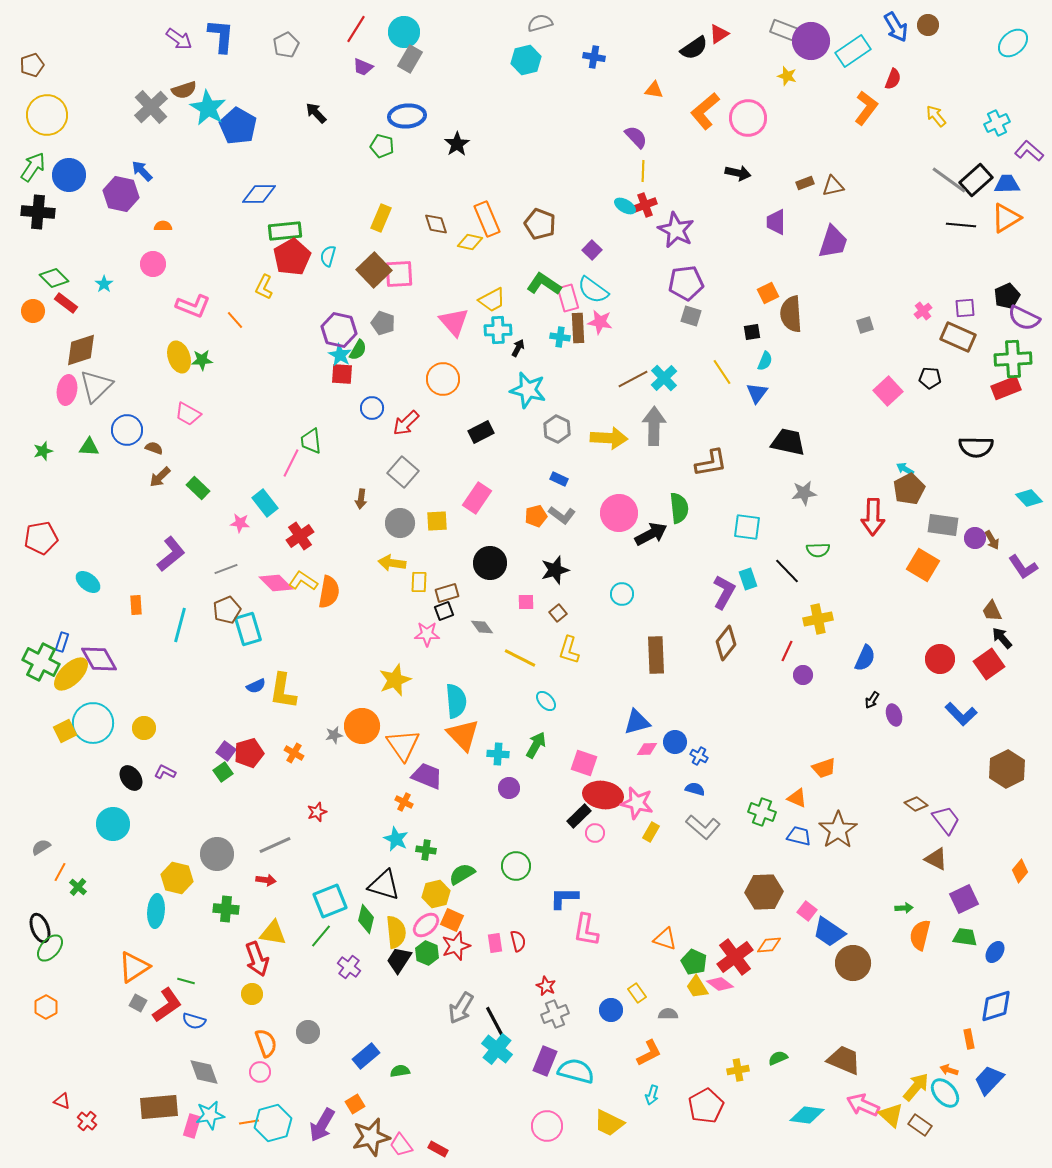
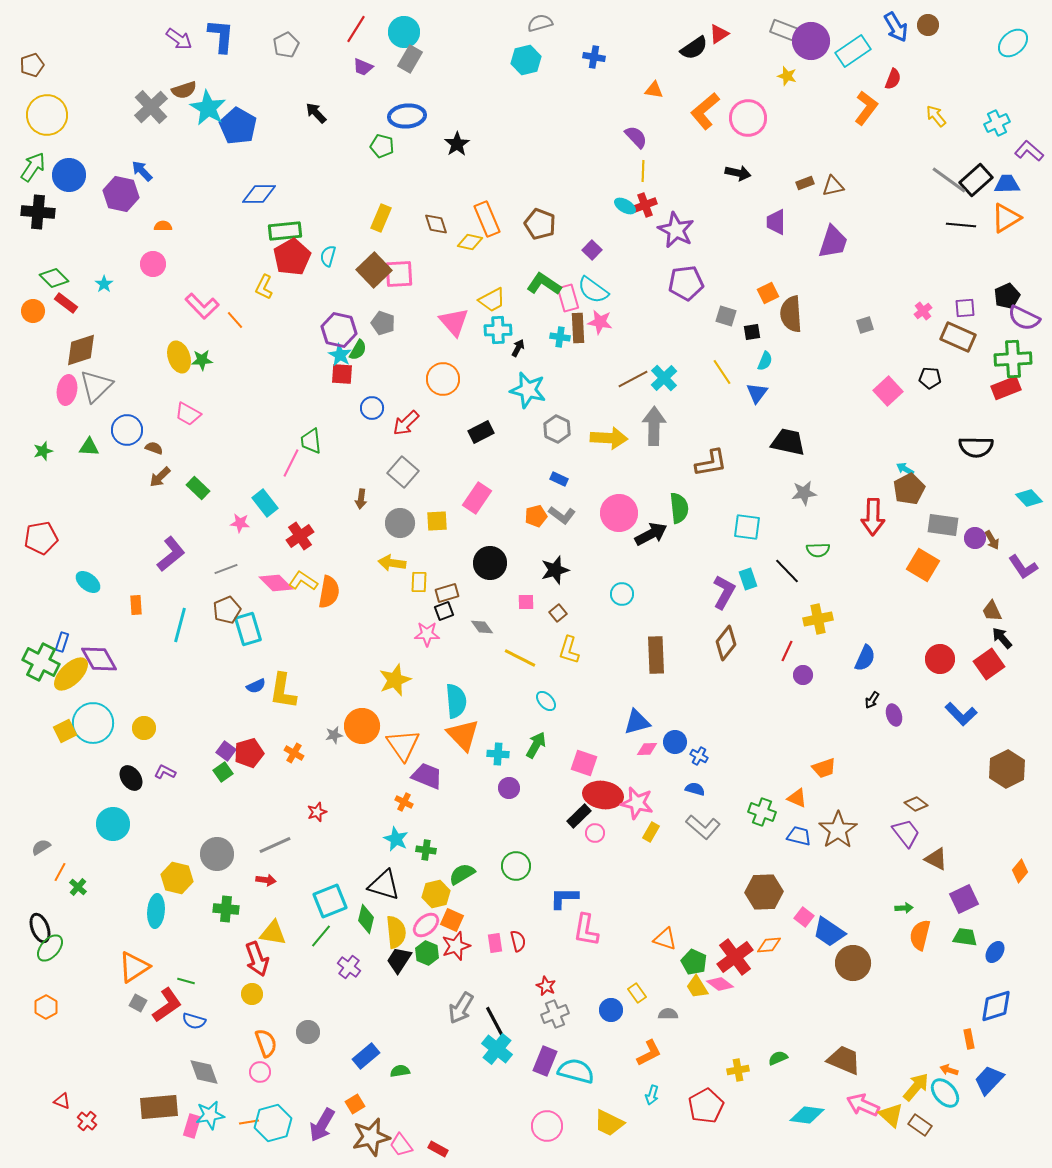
pink L-shape at (193, 306): moved 9 px right; rotated 24 degrees clockwise
gray square at (691, 316): moved 35 px right
purple trapezoid at (946, 820): moved 40 px left, 13 px down
pink square at (807, 911): moved 3 px left, 6 px down
